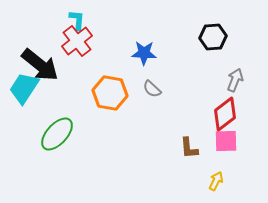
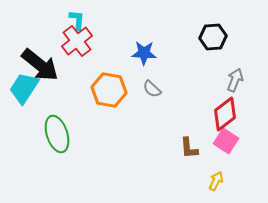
orange hexagon: moved 1 px left, 3 px up
green ellipse: rotated 60 degrees counterclockwise
pink square: rotated 35 degrees clockwise
